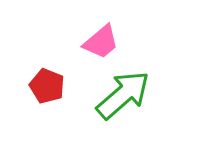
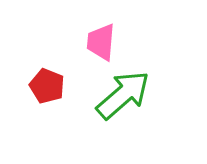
pink trapezoid: rotated 135 degrees clockwise
